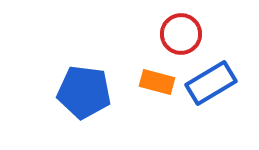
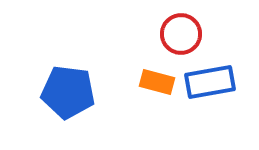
blue rectangle: moved 1 px left, 1 px up; rotated 21 degrees clockwise
blue pentagon: moved 16 px left
